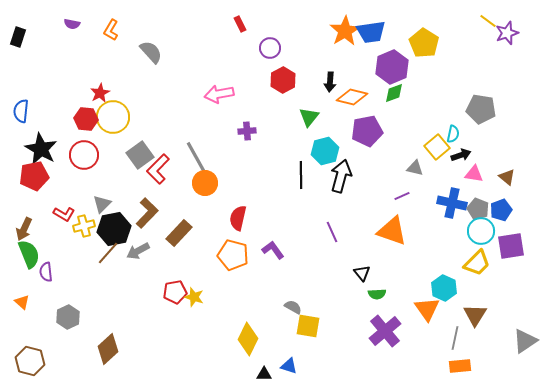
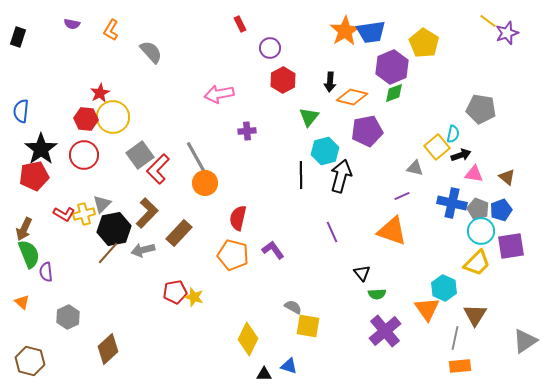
black star at (41, 149): rotated 8 degrees clockwise
yellow cross at (84, 226): moved 12 px up
gray arrow at (138, 251): moved 5 px right, 1 px up; rotated 15 degrees clockwise
